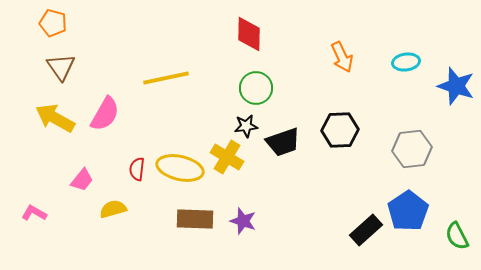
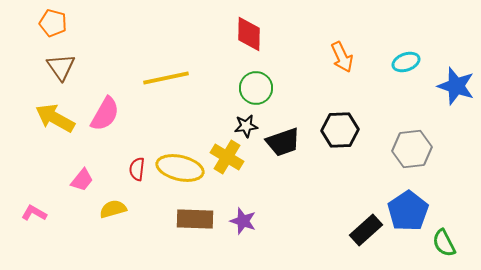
cyan ellipse: rotated 12 degrees counterclockwise
green semicircle: moved 13 px left, 7 px down
